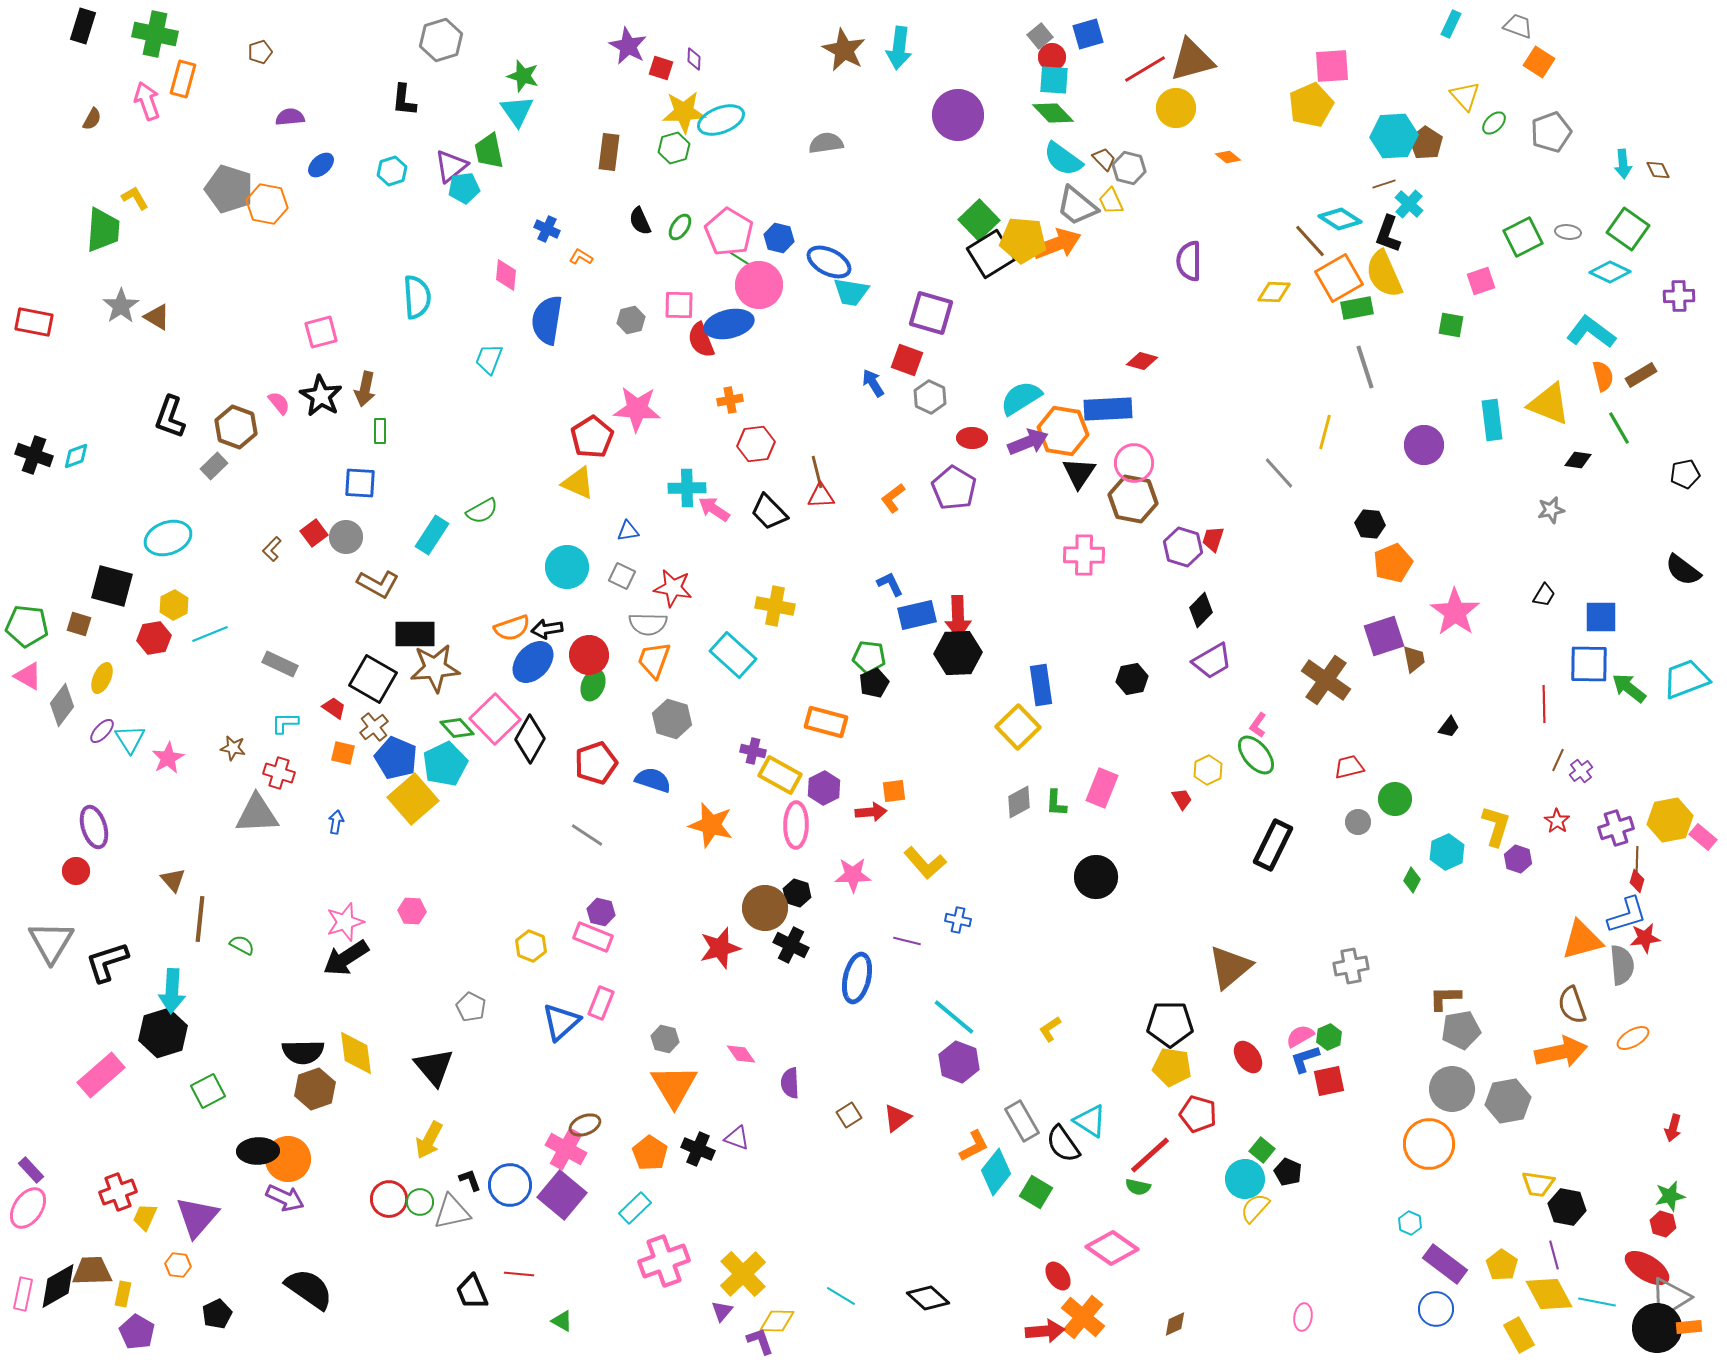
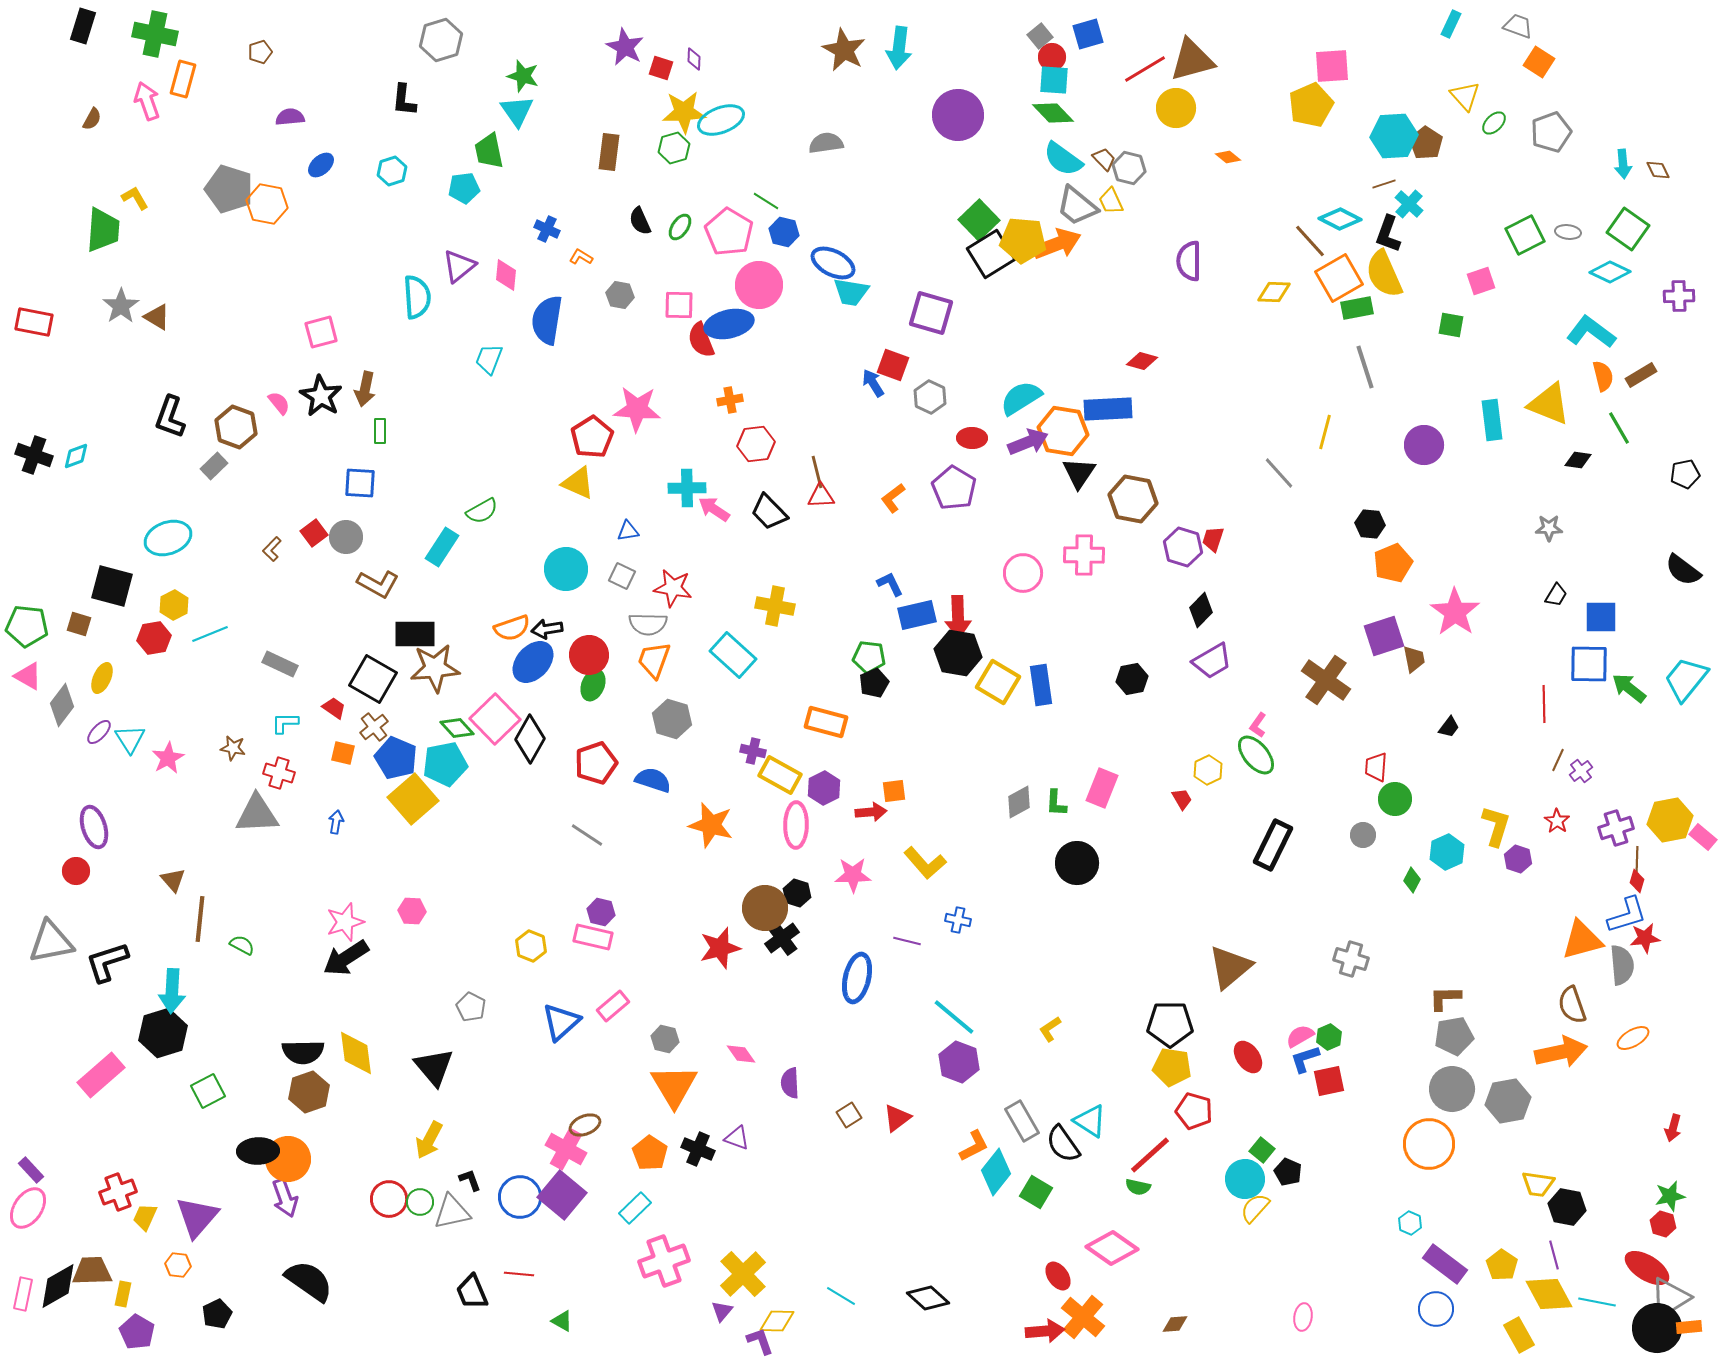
purple star at (628, 46): moved 3 px left, 1 px down
purple triangle at (451, 166): moved 8 px right, 100 px down
cyan diamond at (1340, 219): rotated 6 degrees counterclockwise
green square at (1523, 237): moved 2 px right, 2 px up
blue hexagon at (779, 238): moved 5 px right, 6 px up
green line at (742, 260): moved 24 px right, 59 px up
blue ellipse at (829, 262): moved 4 px right, 1 px down
gray hexagon at (631, 320): moved 11 px left, 25 px up; rotated 24 degrees clockwise
red square at (907, 360): moved 14 px left, 5 px down
pink circle at (1134, 463): moved 111 px left, 110 px down
gray star at (1551, 510): moved 2 px left, 18 px down; rotated 12 degrees clockwise
cyan rectangle at (432, 535): moved 10 px right, 12 px down
cyan circle at (567, 567): moved 1 px left, 2 px down
black trapezoid at (1544, 595): moved 12 px right
black hexagon at (958, 653): rotated 12 degrees clockwise
cyan trapezoid at (1686, 679): rotated 30 degrees counterclockwise
yellow square at (1018, 727): moved 20 px left, 45 px up; rotated 15 degrees counterclockwise
purple ellipse at (102, 731): moved 3 px left, 1 px down
cyan pentagon at (445, 764): rotated 15 degrees clockwise
red trapezoid at (1349, 767): moved 27 px right; rotated 72 degrees counterclockwise
gray circle at (1358, 822): moved 5 px right, 13 px down
black circle at (1096, 877): moved 19 px left, 14 px up
pink rectangle at (593, 937): rotated 9 degrees counterclockwise
gray triangle at (51, 942): rotated 48 degrees clockwise
black cross at (791, 945): moved 9 px left, 7 px up; rotated 28 degrees clockwise
gray cross at (1351, 966): moved 7 px up; rotated 28 degrees clockwise
pink rectangle at (601, 1003): moved 12 px right, 3 px down; rotated 28 degrees clockwise
gray pentagon at (1461, 1030): moved 7 px left, 6 px down
brown hexagon at (315, 1089): moved 6 px left, 3 px down
red pentagon at (1198, 1114): moved 4 px left, 3 px up
blue circle at (510, 1185): moved 10 px right, 12 px down
purple arrow at (285, 1198): rotated 45 degrees clockwise
black semicircle at (309, 1289): moved 8 px up
brown diamond at (1175, 1324): rotated 20 degrees clockwise
